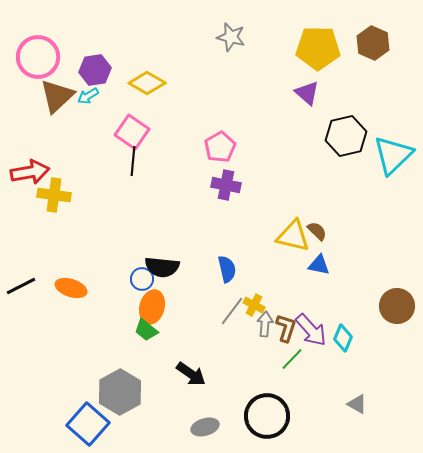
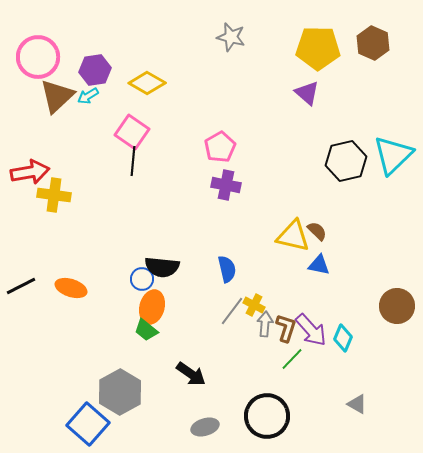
black hexagon at (346, 136): moved 25 px down
